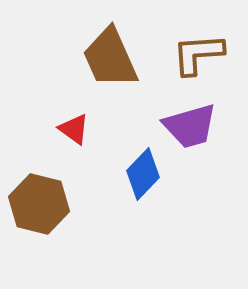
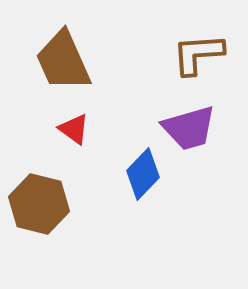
brown trapezoid: moved 47 px left, 3 px down
purple trapezoid: moved 1 px left, 2 px down
